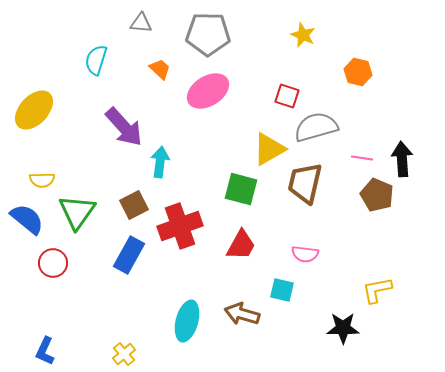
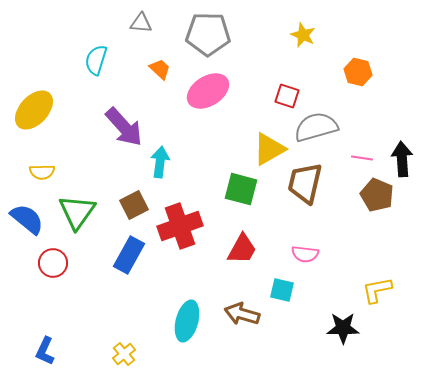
yellow semicircle: moved 8 px up
red trapezoid: moved 1 px right, 4 px down
